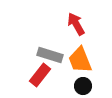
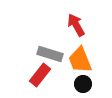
red arrow: moved 1 px down
gray rectangle: moved 1 px up
black circle: moved 2 px up
